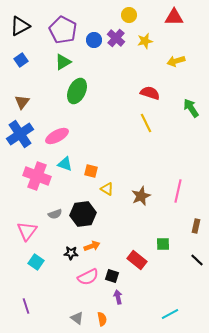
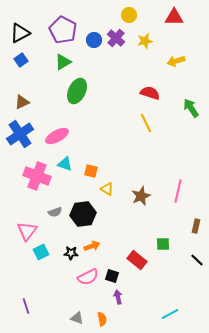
black triangle: moved 7 px down
brown triangle: rotated 28 degrees clockwise
gray semicircle: moved 2 px up
cyan square: moved 5 px right, 10 px up; rotated 28 degrees clockwise
gray triangle: rotated 16 degrees counterclockwise
